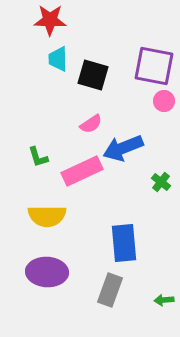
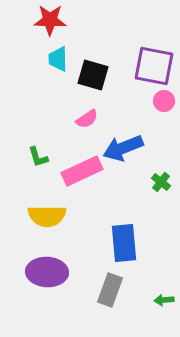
pink semicircle: moved 4 px left, 5 px up
